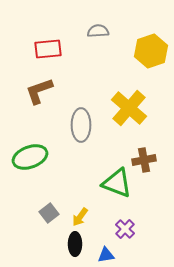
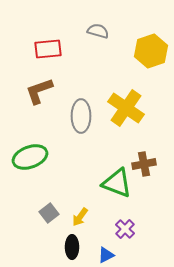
gray semicircle: rotated 20 degrees clockwise
yellow cross: moved 3 px left; rotated 6 degrees counterclockwise
gray ellipse: moved 9 px up
brown cross: moved 4 px down
black ellipse: moved 3 px left, 3 px down
blue triangle: rotated 18 degrees counterclockwise
